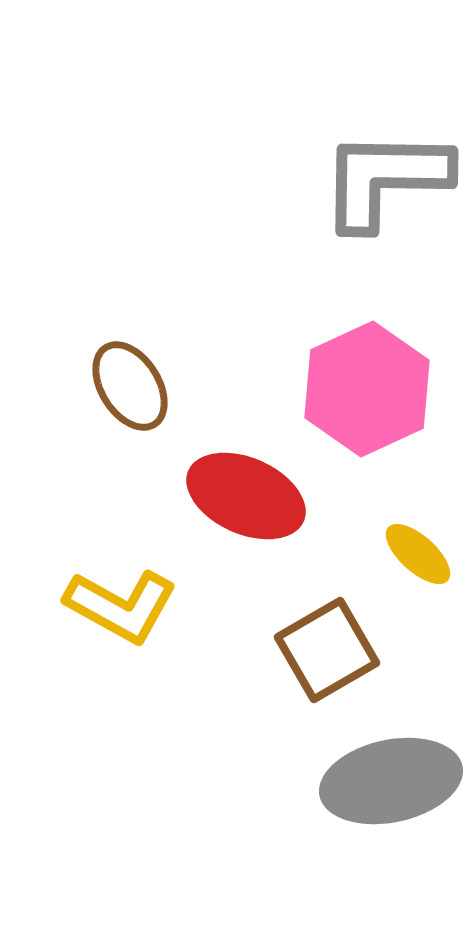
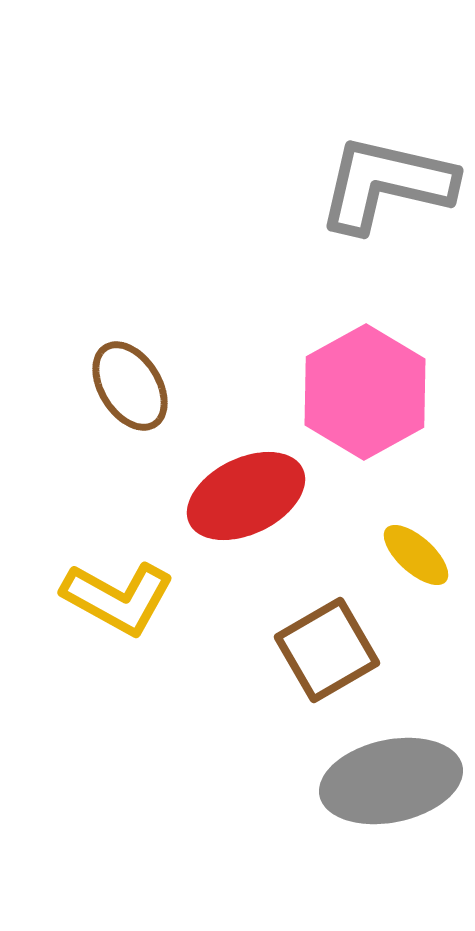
gray L-shape: moved 1 px right, 5 px down; rotated 12 degrees clockwise
pink hexagon: moved 2 px left, 3 px down; rotated 4 degrees counterclockwise
red ellipse: rotated 50 degrees counterclockwise
yellow ellipse: moved 2 px left, 1 px down
yellow L-shape: moved 3 px left, 8 px up
